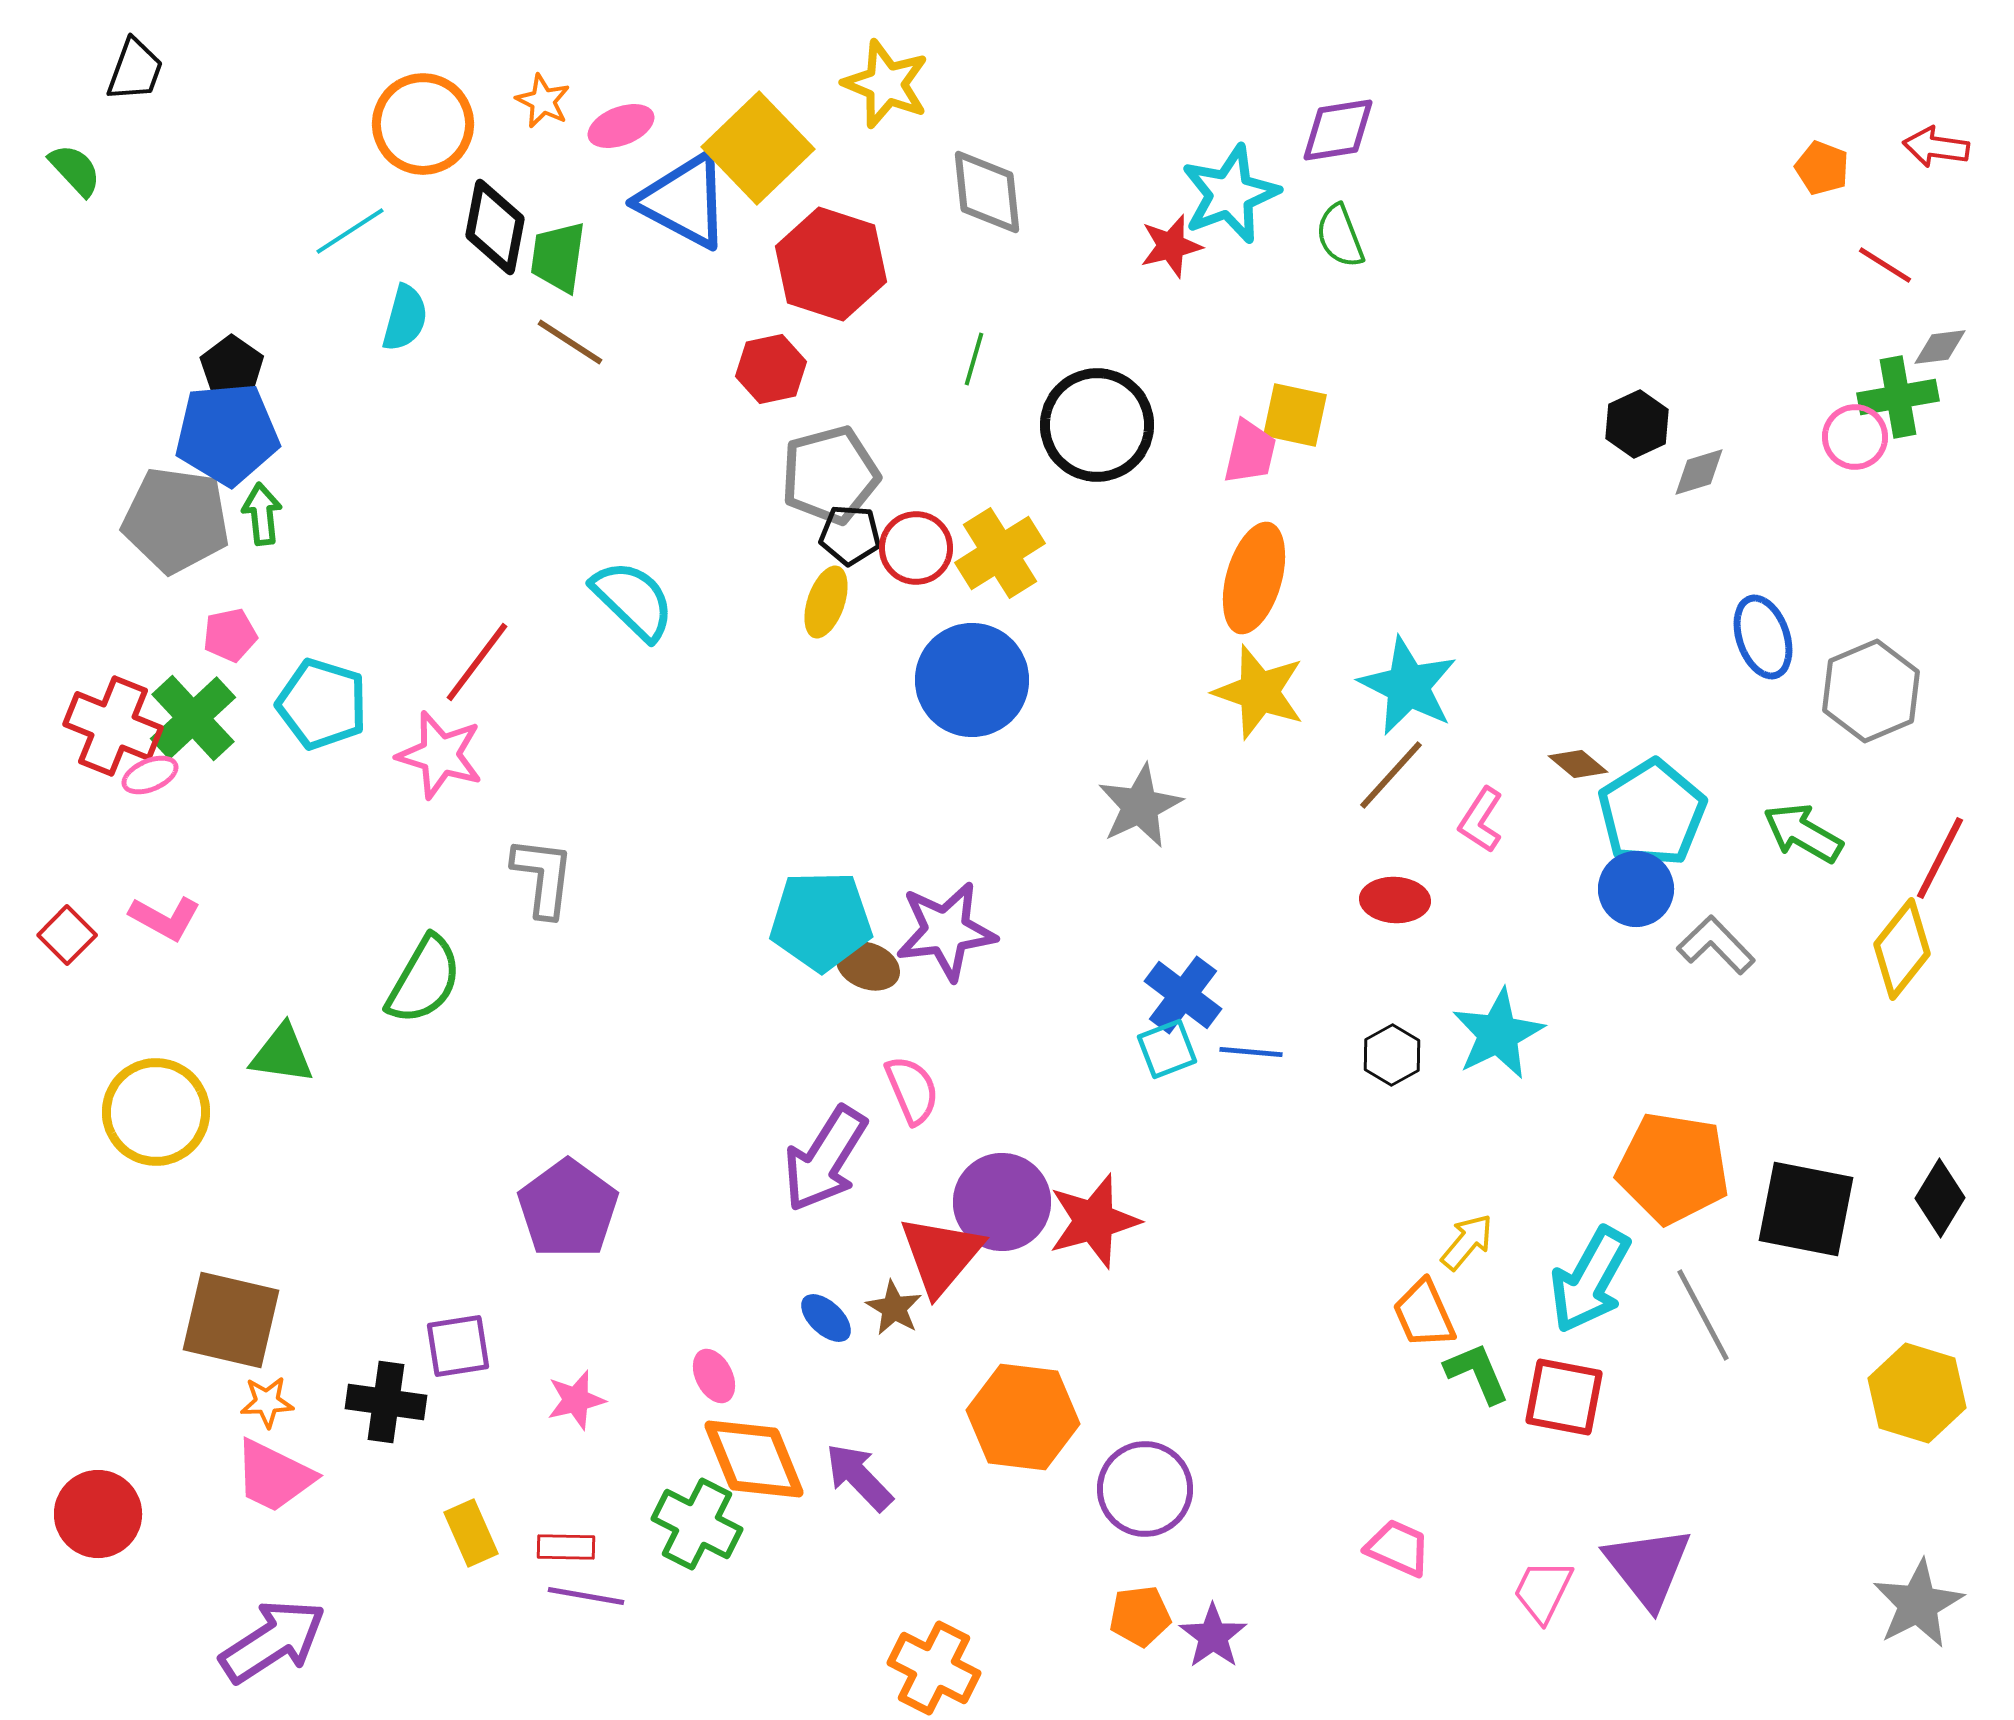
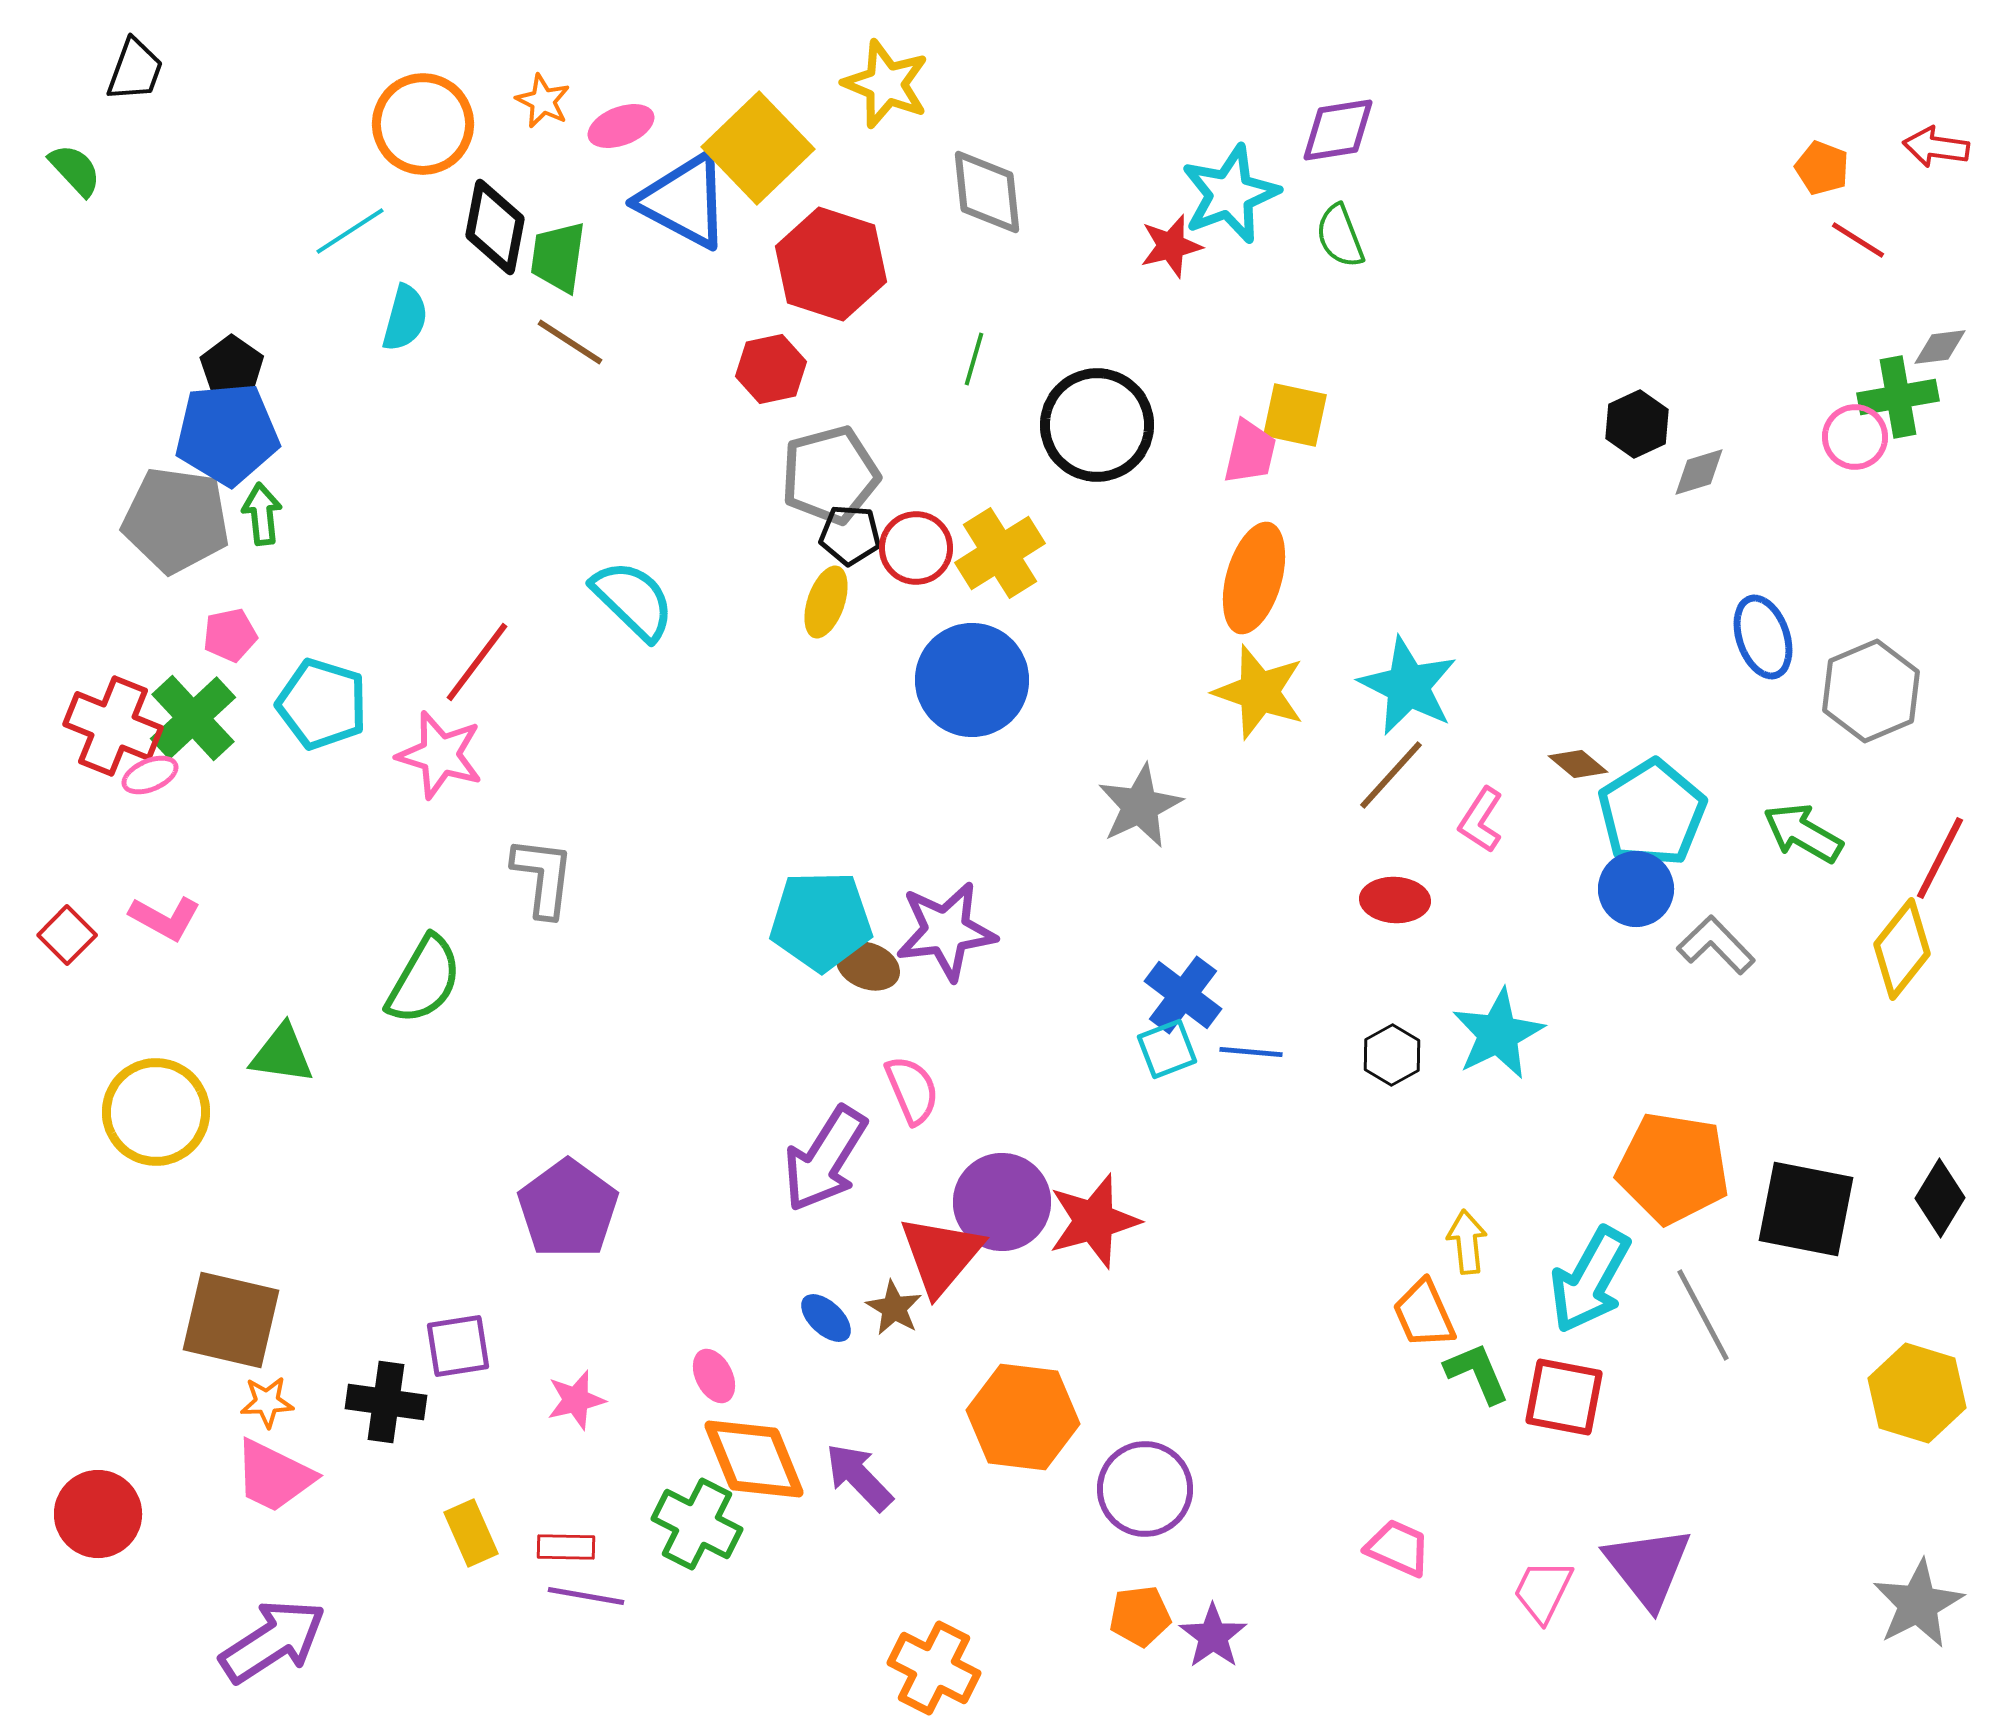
red line at (1885, 265): moved 27 px left, 25 px up
yellow arrow at (1467, 1242): rotated 46 degrees counterclockwise
